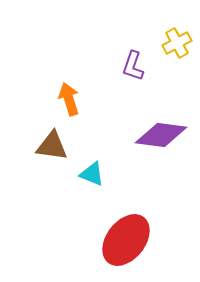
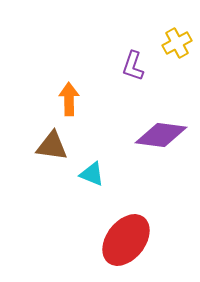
orange arrow: rotated 16 degrees clockwise
